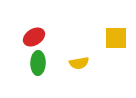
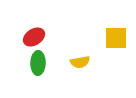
yellow semicircle: moved 1 px right, 1 px up
